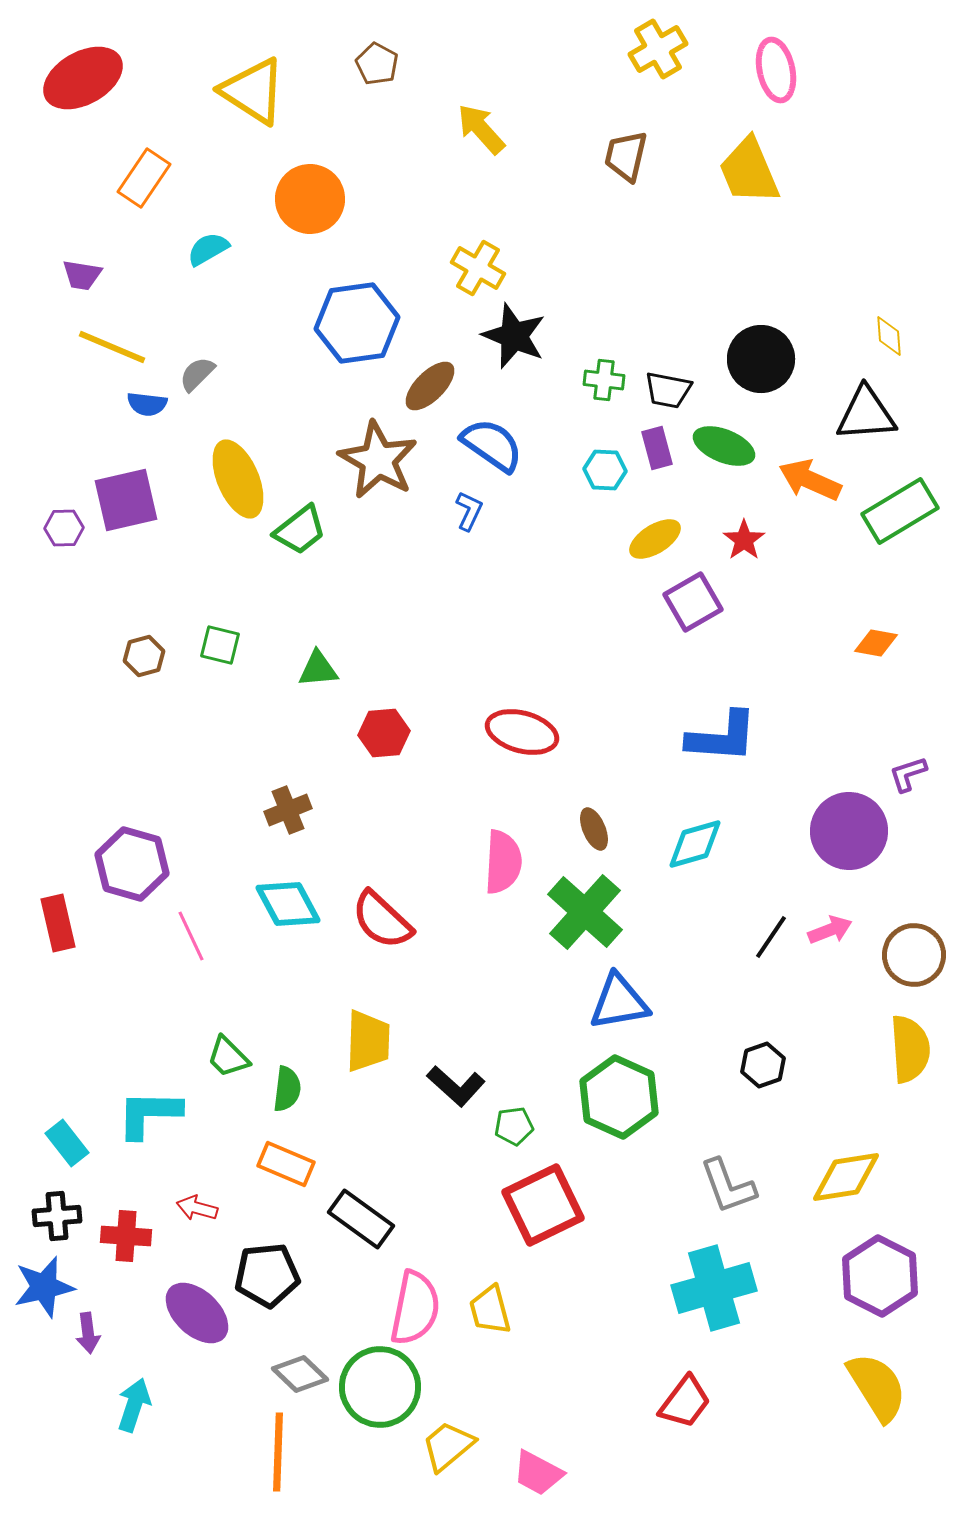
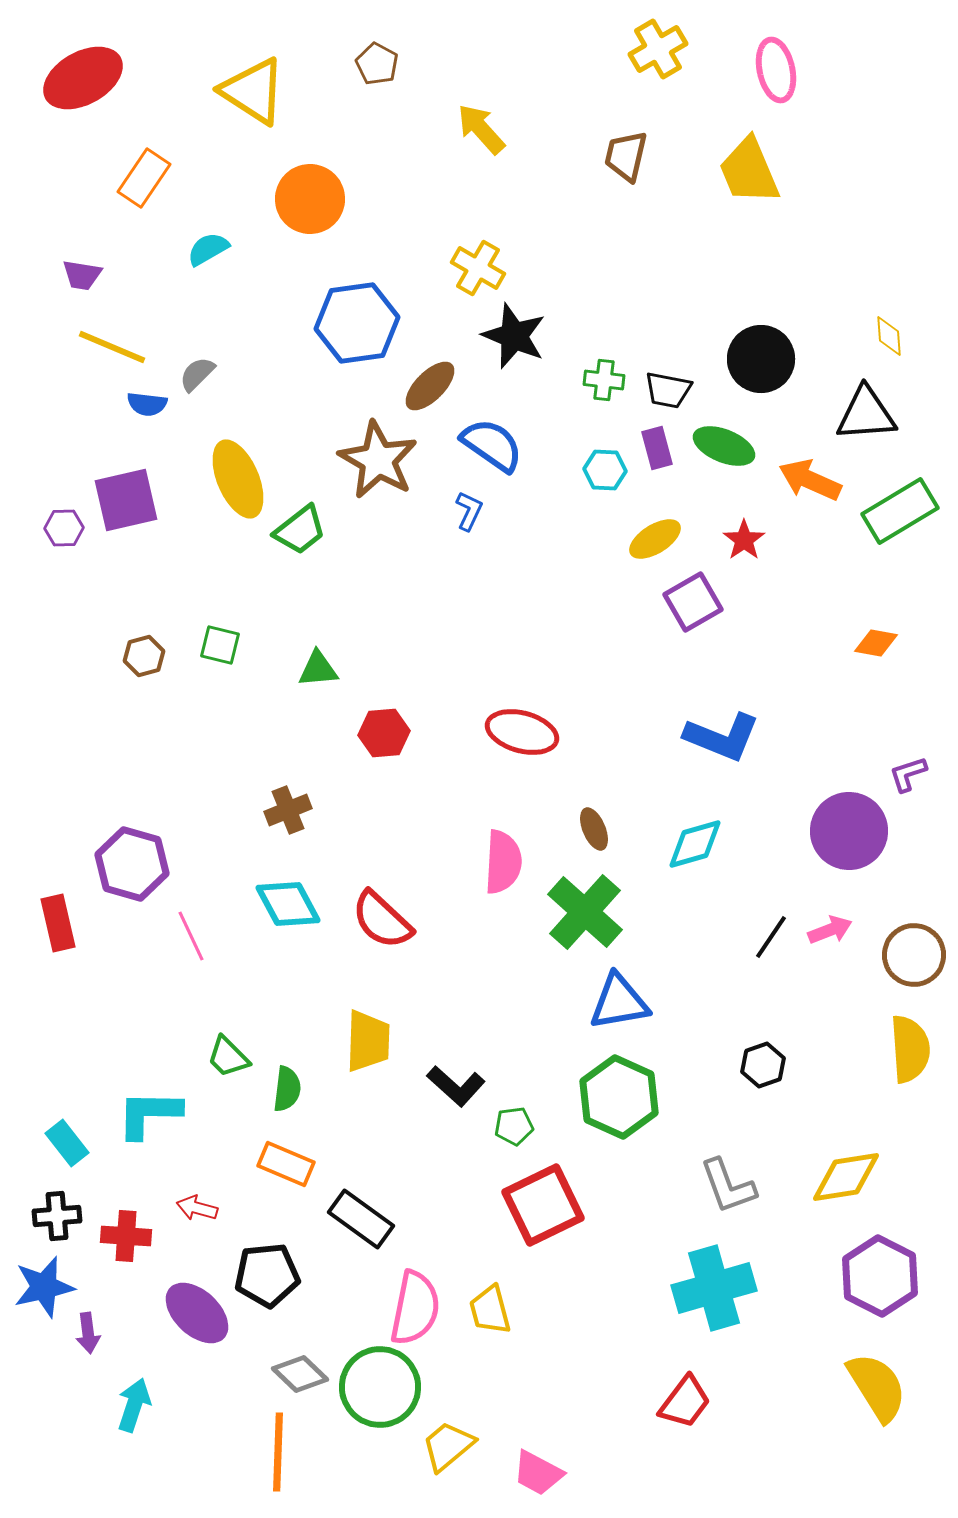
blue L-shape at (722, 737): rotated 18 degrees clockwise
